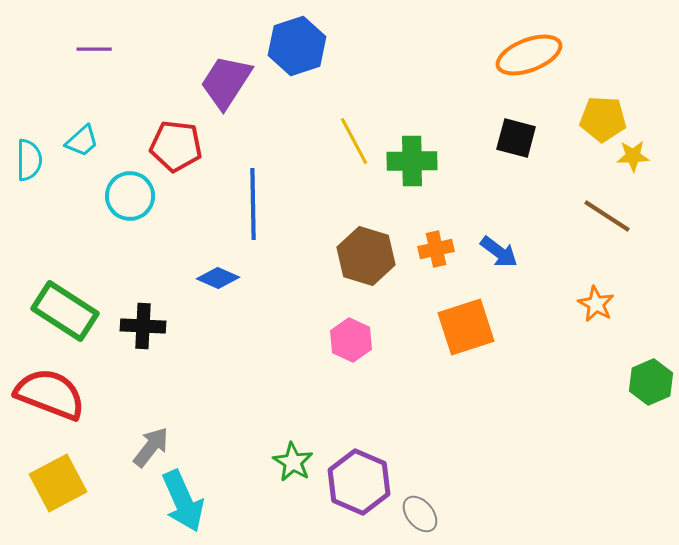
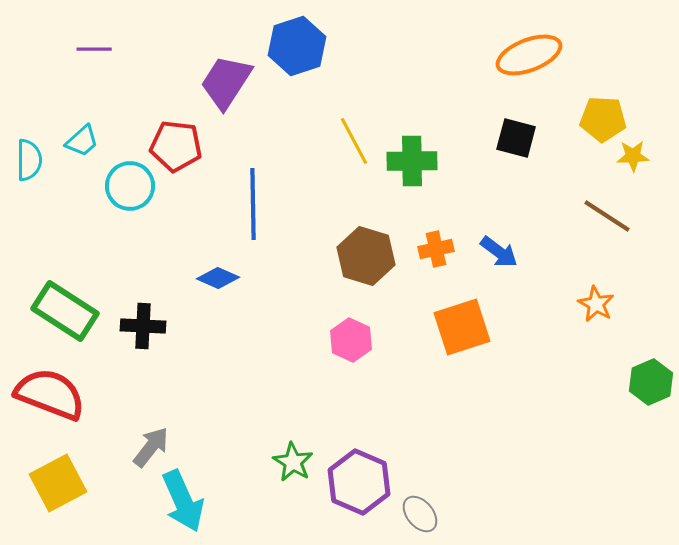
cyan circle: moved 10 px up
orange square: moved 4 px left
